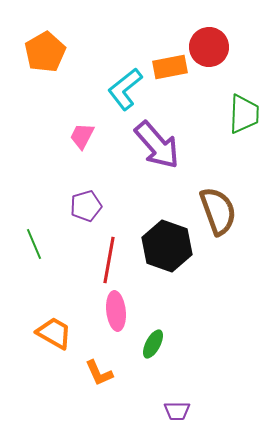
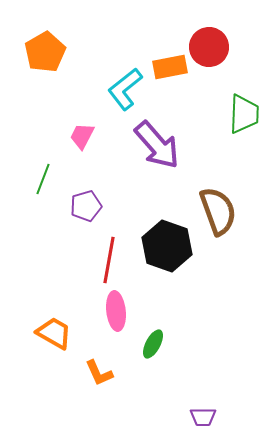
green line: moved 9 px right, 65 px up; rotated 44 degrees clockwise
purple trapezoid: moved 26 px right, 6 px down
